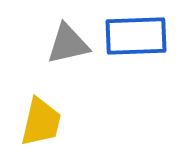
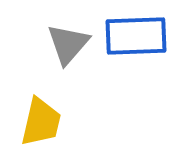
gray triangle: rotated 36 degrees counterclockwise
